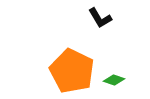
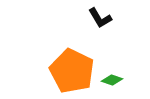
green diamond: moved 2 px left
